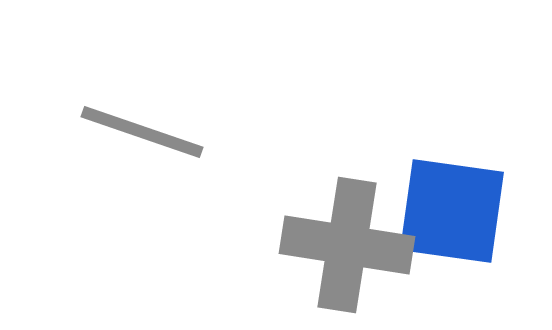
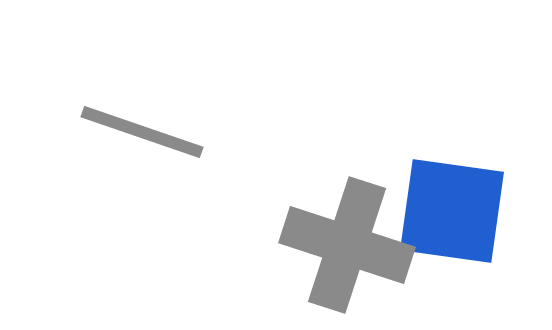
gray cross: rotated 9 degrees clockwise
